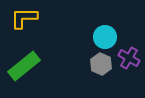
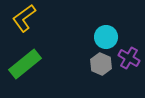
yellow L-shape: rotated 36 degrees counterclockwise
cyan circle: moved 1 px right
green rectangle: moved 1 px right, 2 px up
